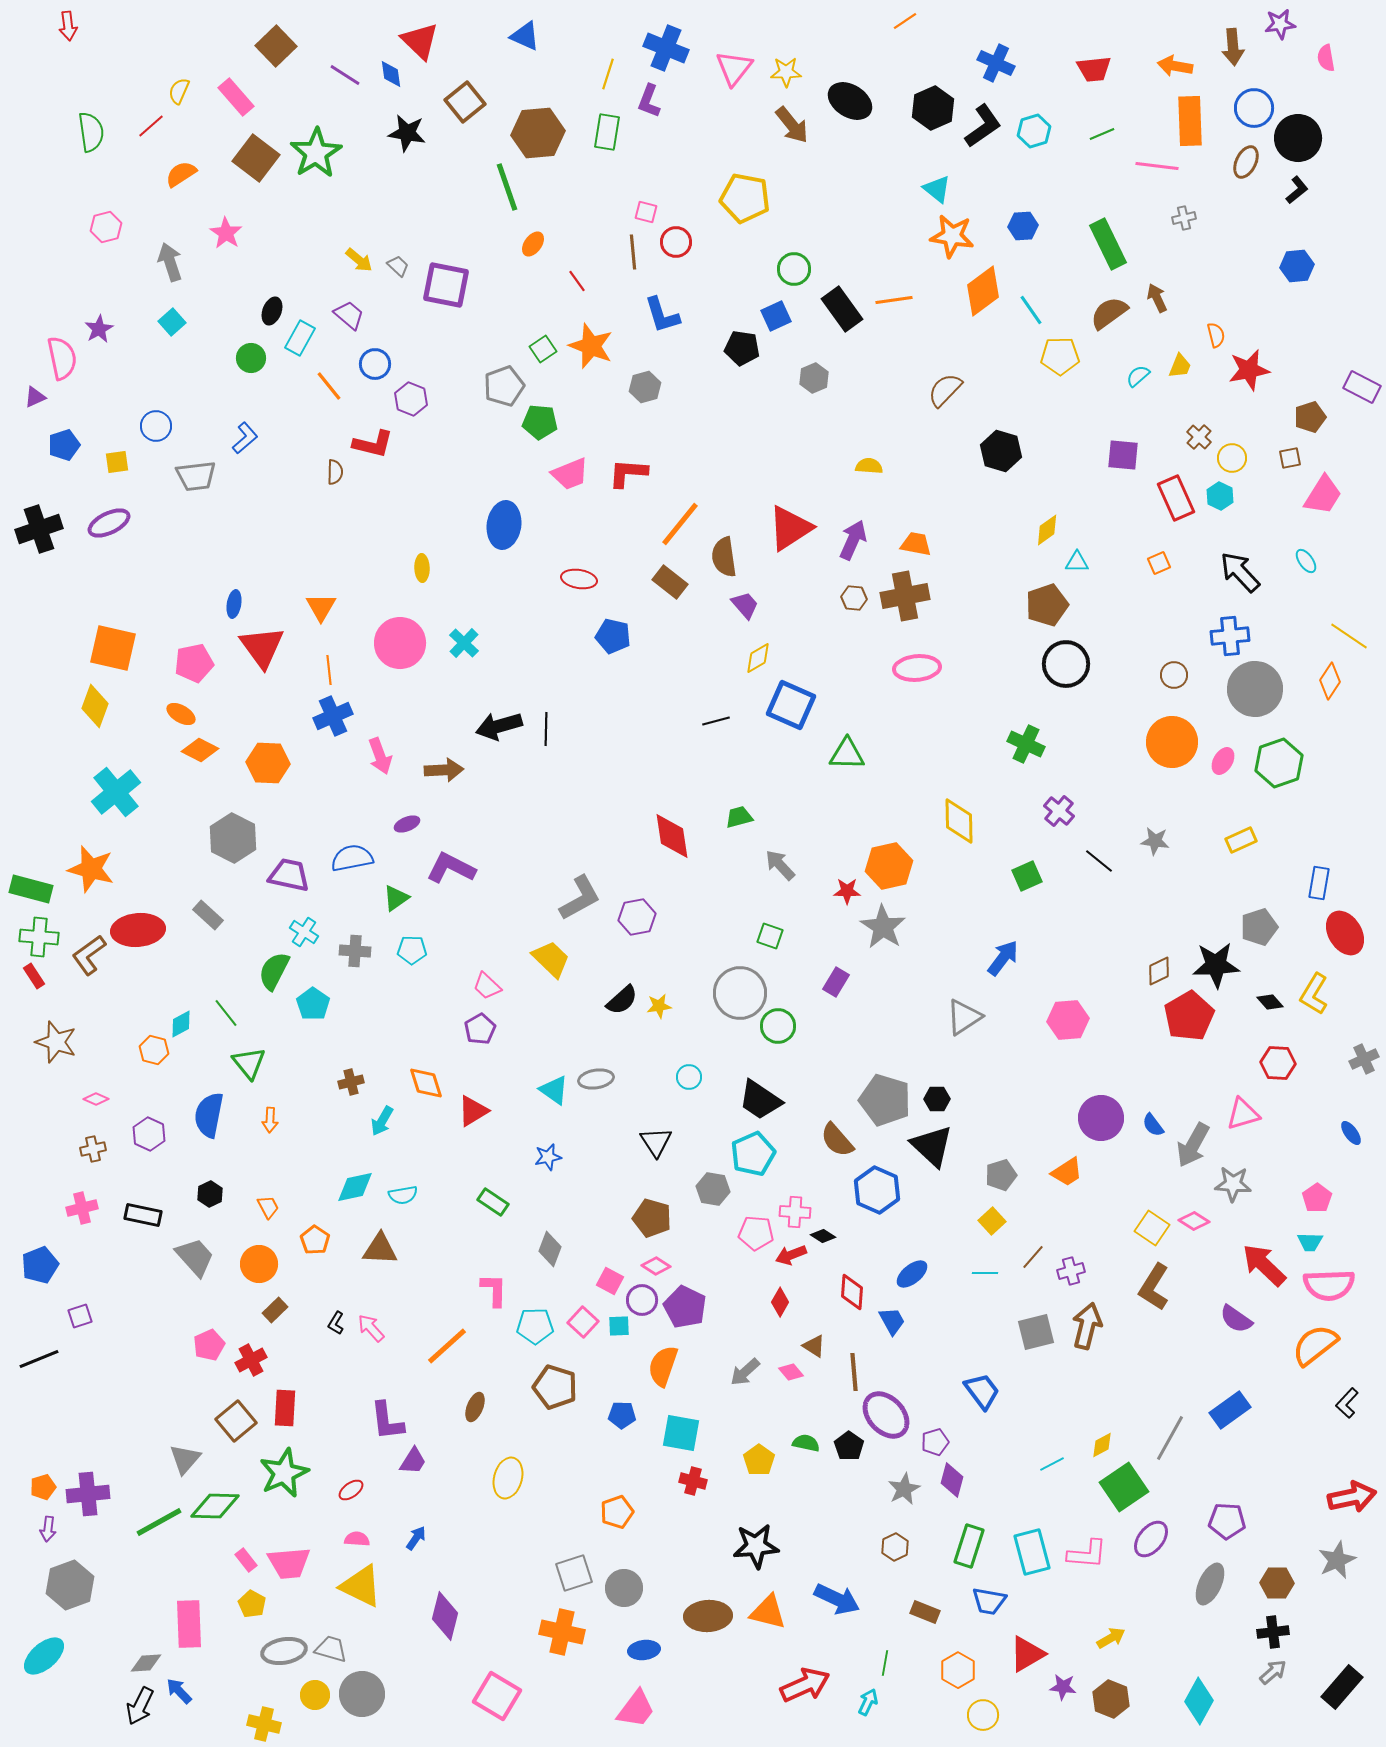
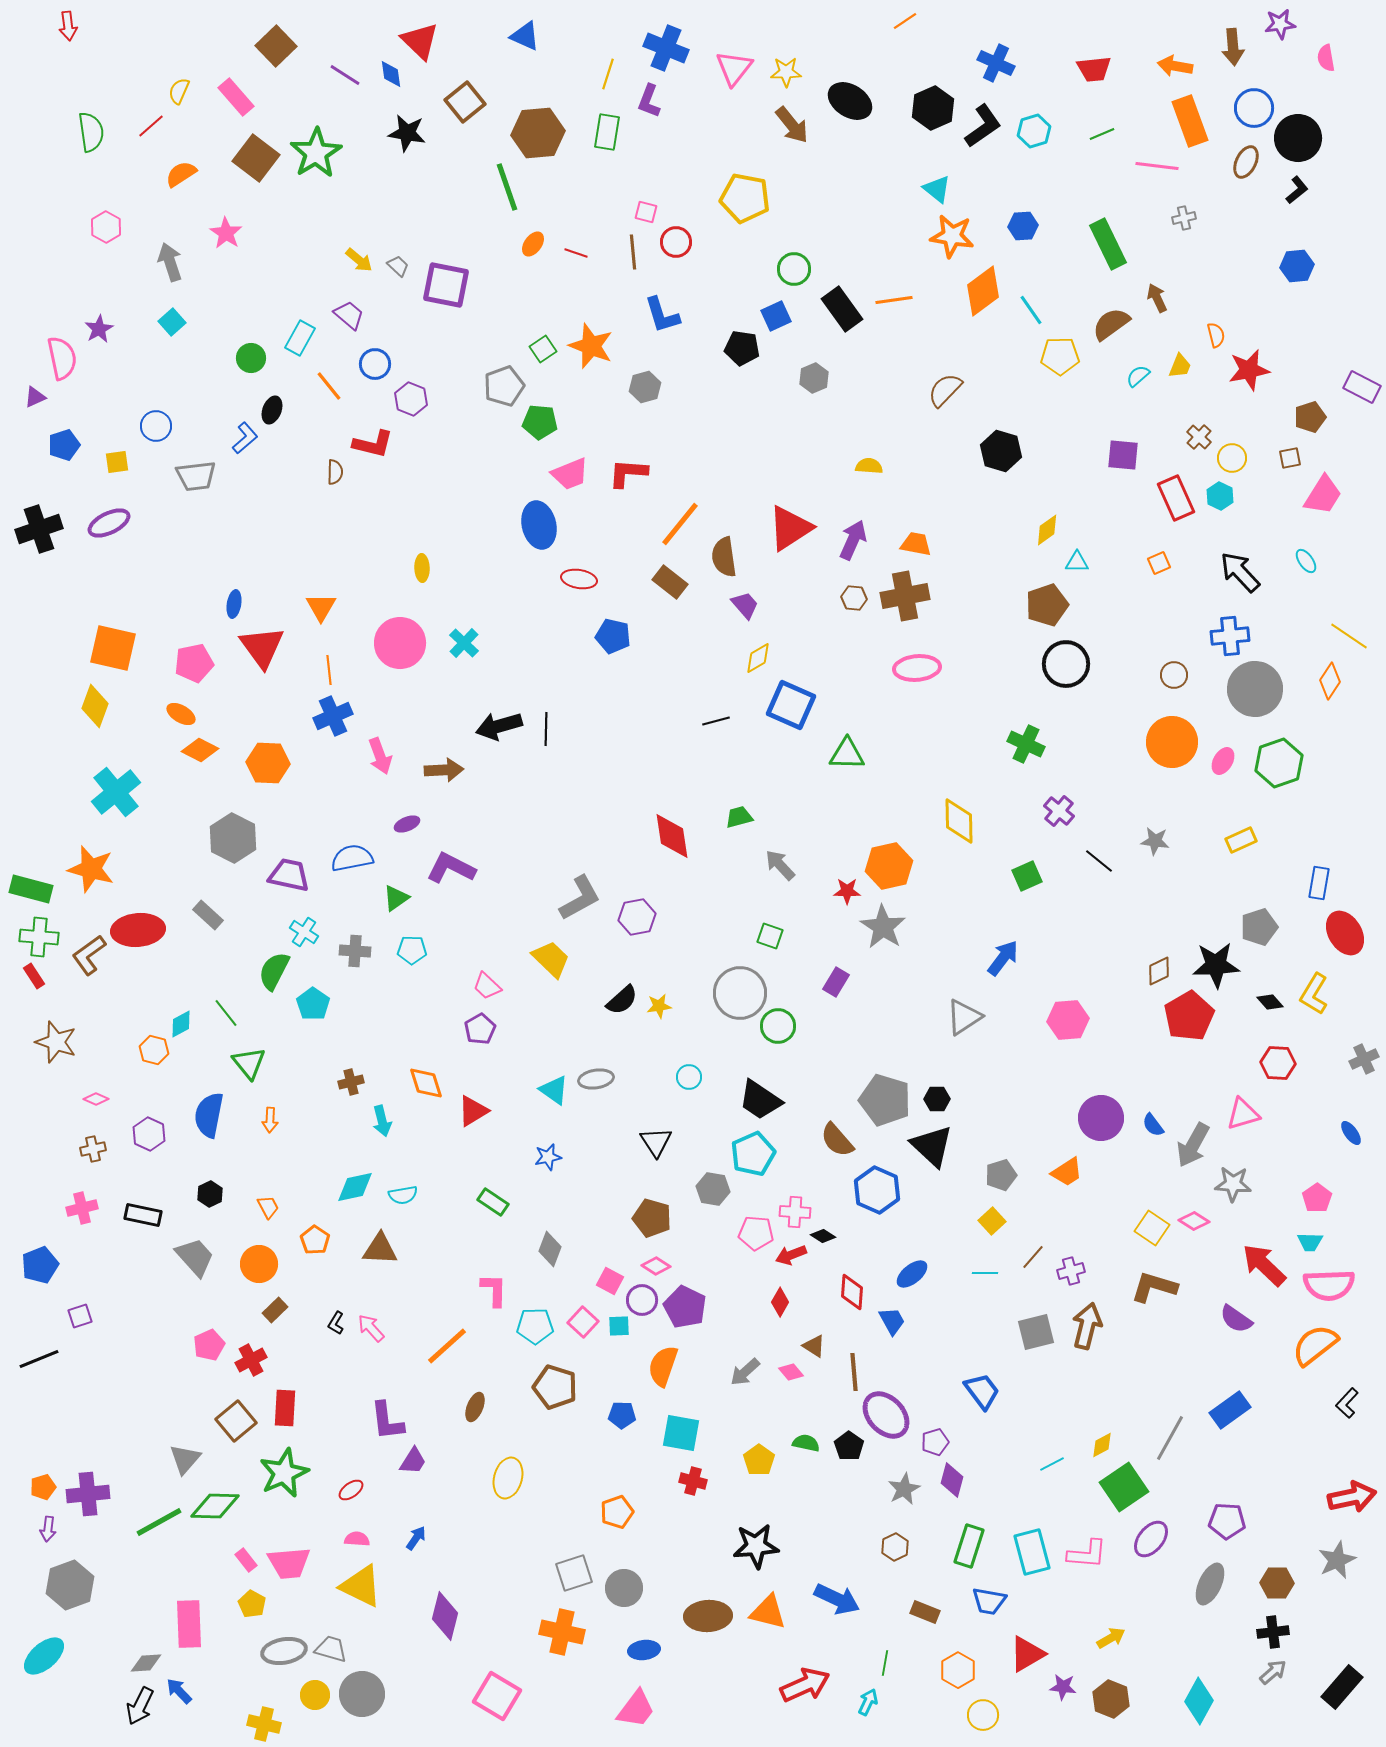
orange rectangle at (1190, 121): rotated 18 degrees counterclockwise
pink hexagon at (106, 227): rotated 16 degrees counterclockwise
red line at (577, 281): moved 1 px left, 28 px up; rotated 35 degrees counterclockwise
black ellipse at (272, 311): moved 99 px down
brown semicircle at (1109, 313): moved 2 px right, 11 px down
blue ellipse at (504, 525): moved 35 px right; rotated 21 degrees counterclockwise
cyan arrow at (382, 1121): rotated 44 degrees counterclockwise
brown L-shape at (1154, 1287): rotated 75 degrees clockwise
